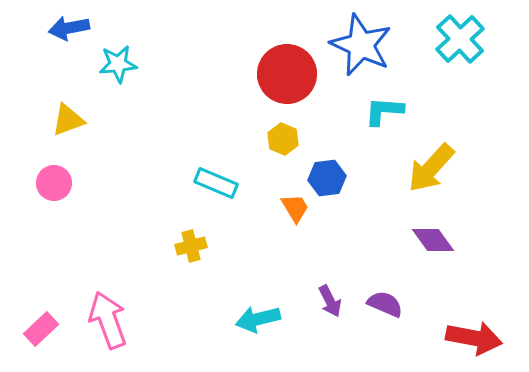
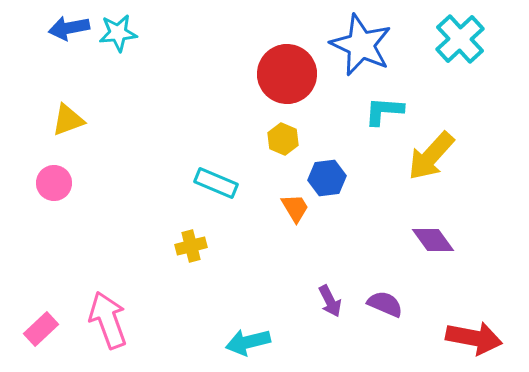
cyan star: moved 31 px up
yellow arrow: moved 12 px up
cyan arrow: moved 10 px left, 23 px down
